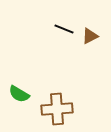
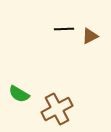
black line: rotated 24 degrees counterclockwise
brown cross: rotated 24 degrees counterclockwise
